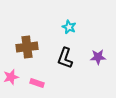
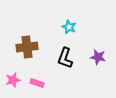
purple star: rotated 14 degrees clockwise
pink star: moved 2 px right, 3 px down
